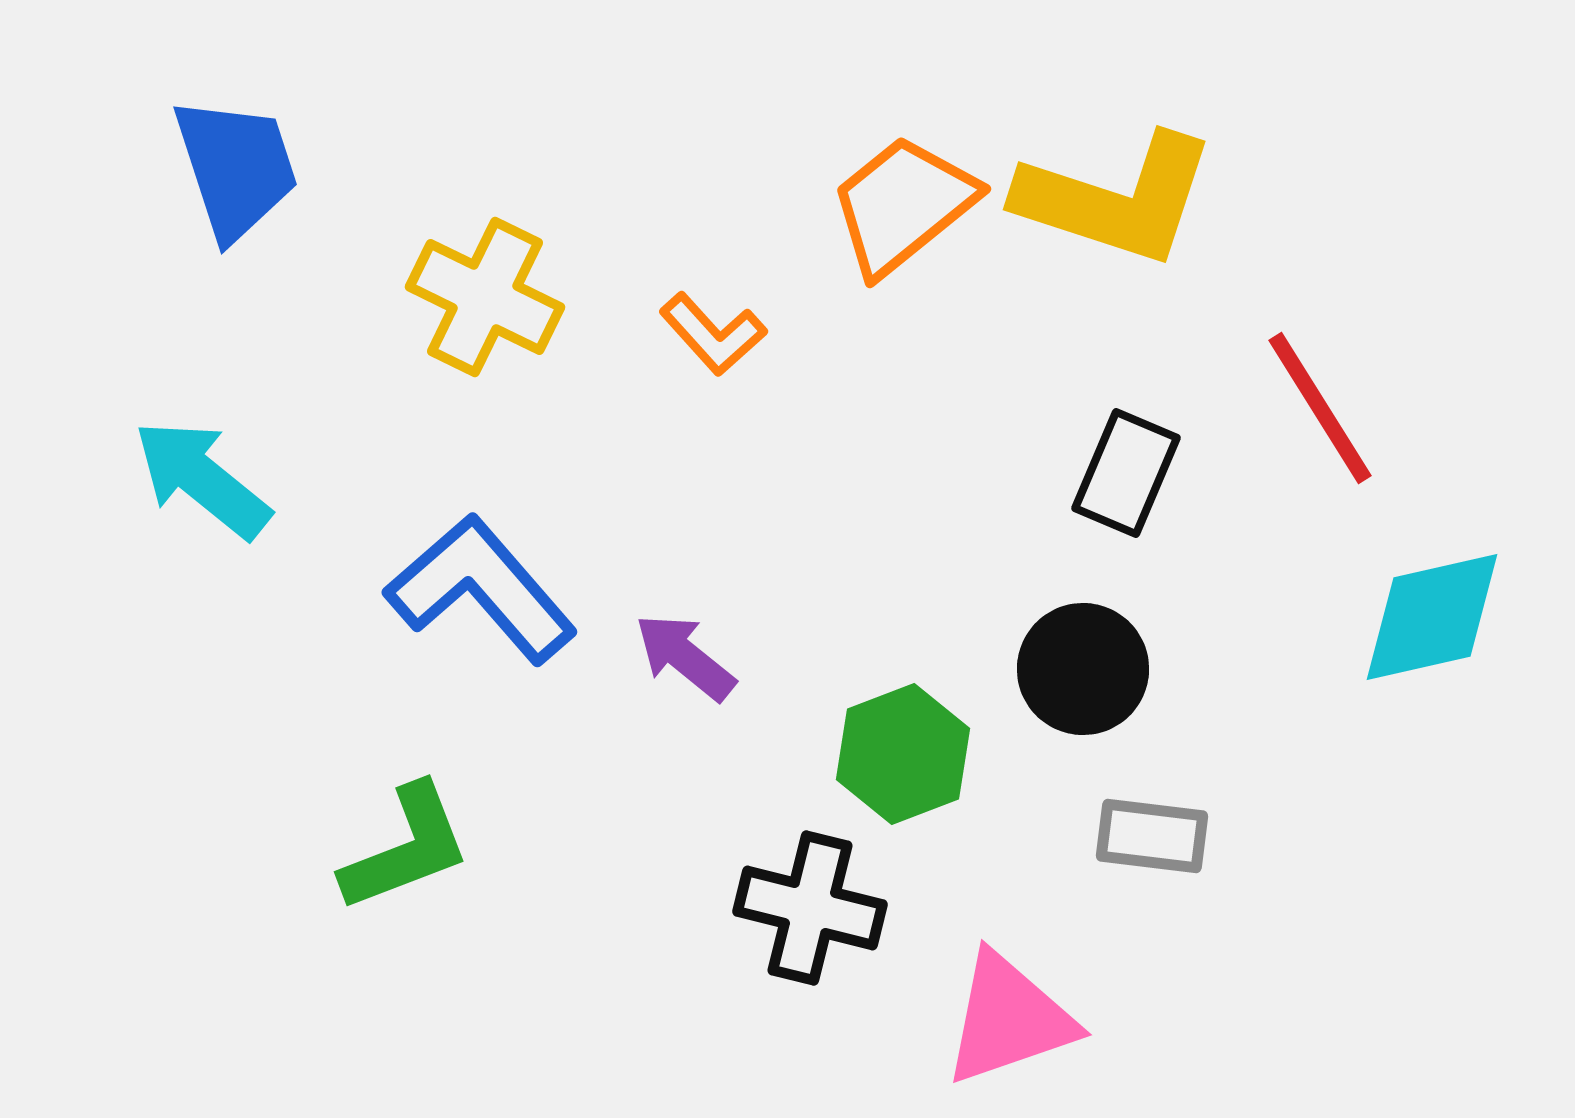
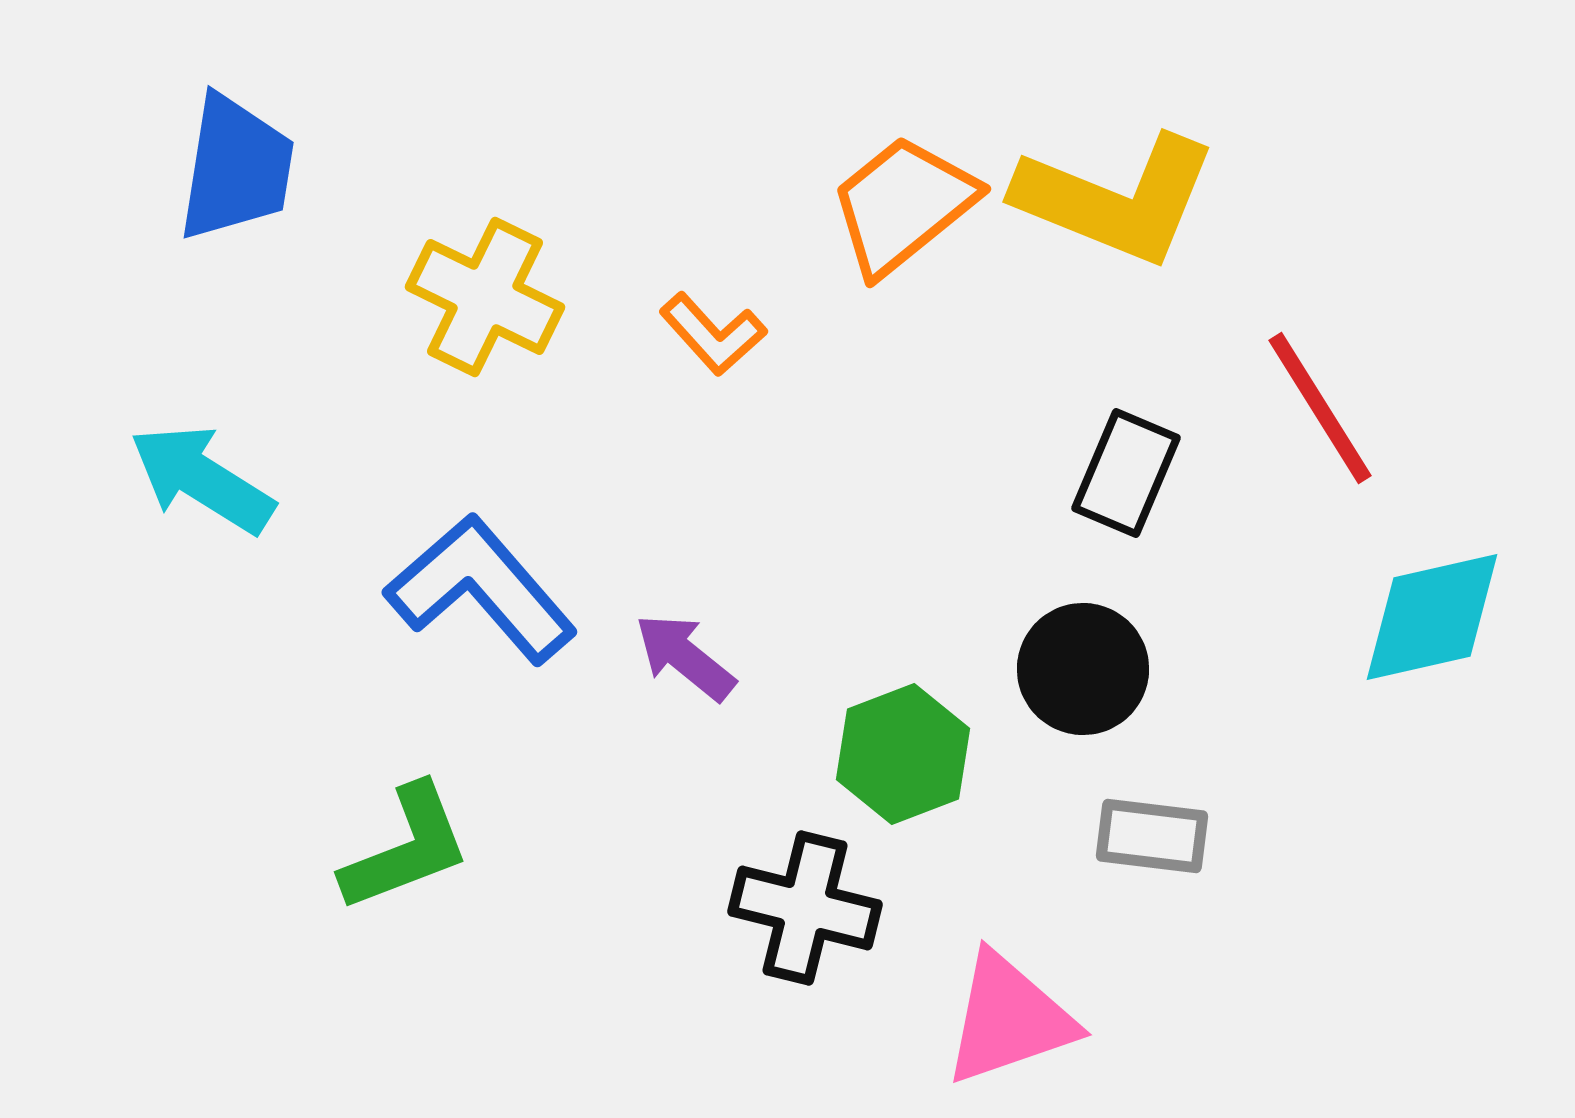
blue trapezoid: rotated 27 degrees clockwise
yellow L-shape: rotated 4 degrees clockwise
cyan arrow: rotated 7 degrees counterclockwise
black cross: moved 5 px left
